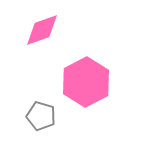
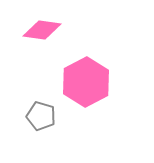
pink diamond: rotated 27 degrees clockwise
